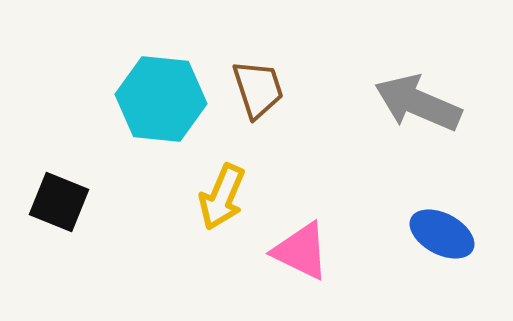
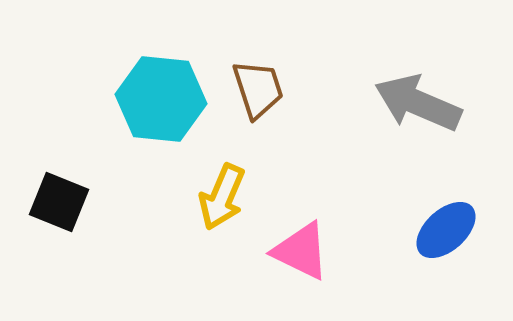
blue ellipse: moved 4 px right, 4 px up; rotated 70 degrees counterclockwise
